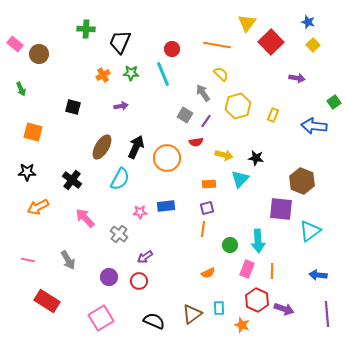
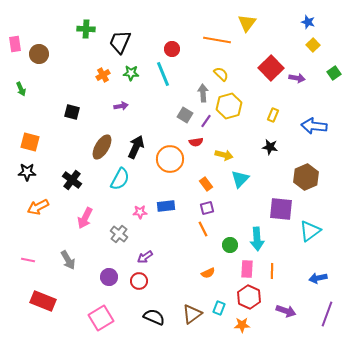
red square at (271, 42): moved 26 px down
pink rectangle at (15, 44): rotated 42 degrees clockwise
orange line at (217, 45): moved 5 px up
gray arrow at (203, 93): rotated 30 degrees clockwise
green square at (334, 102): moved 29 px up
yellow hexagon at (238, 106): moved 9 px left
black square at (73, 107): moved 1 px left, 5 px down
orange square at (33, 132): moved 3 px left, 10 px down
orange circle at (167, 158): moved 3 px right, 1 px down
black star at (256, 158): moved 14 px right, 11 px up
brown hexagon at (302, 181): moved 4 px right, 4 px up; rotated 15 degrees clockwise
orange rectangle at (209, 184): moved 3 px left; rotated 56 degrees clockwise
pink arrow at (85, 218): rotated 110 degrees counterclockwise
orange line at (203, 229): rotated 35 degrees counterclockwise
cyan arrow at (258, 241): moved 1 px left, 2 px up
pink rectangle at (247, 269): rotated 18 degrees counterclockwise
blue arrow at (318, 275): moved 3 px down; rotated 18 degrees counterclockwise
red hexagon at (257, 300): moved 8 px left, 3 px up
red rectangle at (47, 301): moved 4 px left; rotated 10 degrees counterclockwise
cyan rectangle at (219, 308): rotated 24 degrees clockwise
purple arrow at (284, 309): moved 2 px right, 2 px down
purple line at (327, 314): rotated 25 degrees clockwise
black semicircle at (154, 321): moved 4 px up
orange star at (242, 325): rotated 21 degrees counterclockwise
